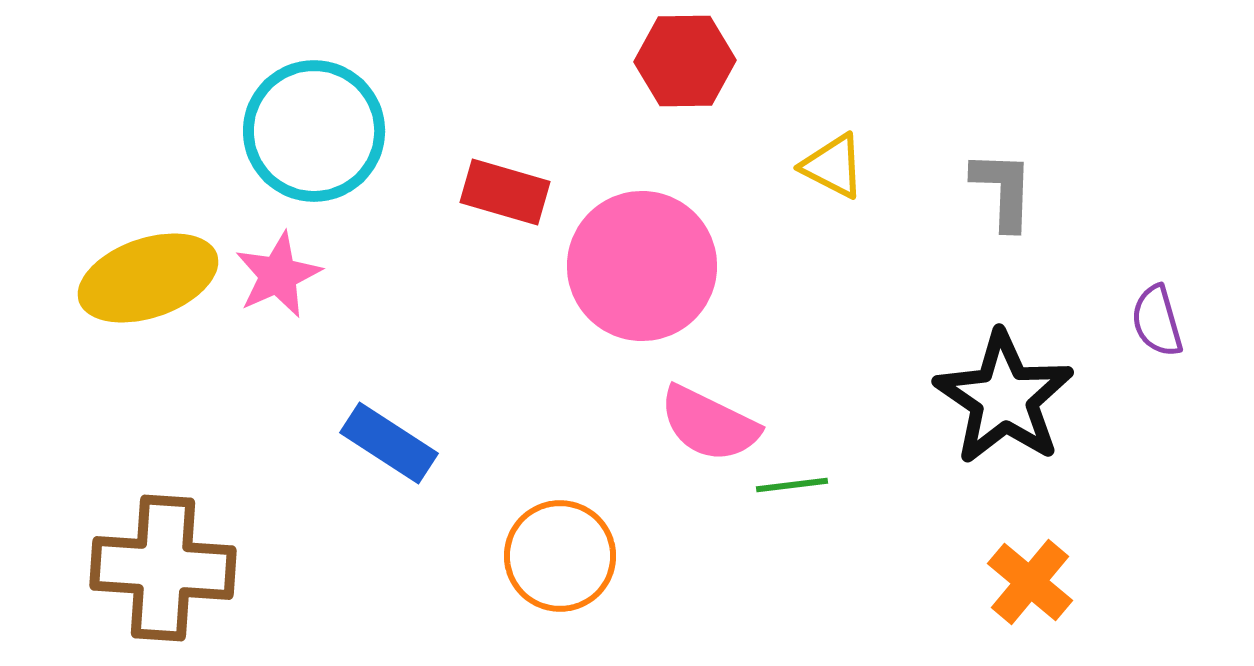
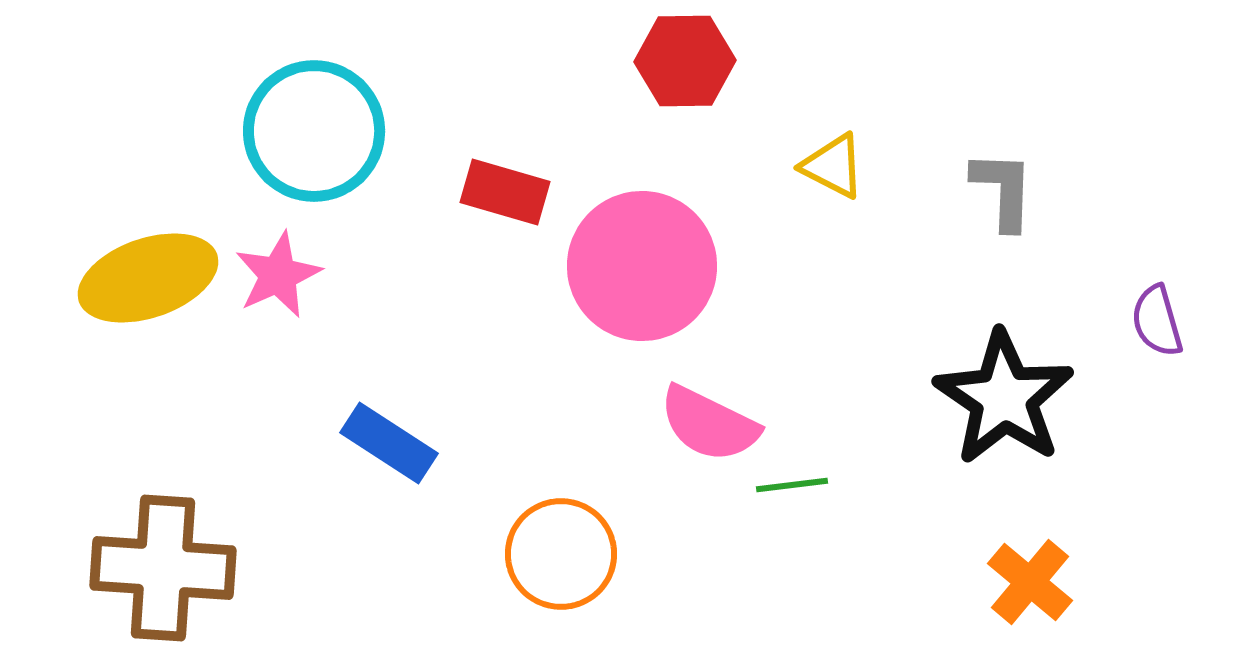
orange circle: moved 1 px right, 2 px up
